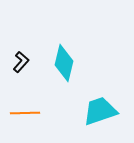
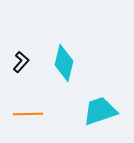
orange line: moved 3 px right, 1 px down
